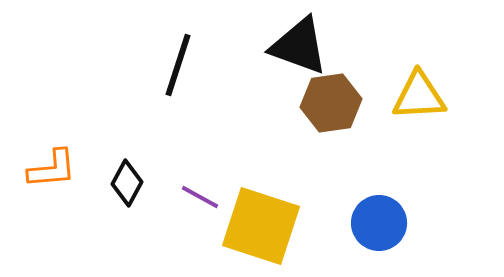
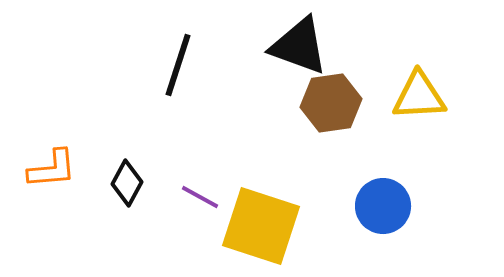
blue circle: moved 4 px right, 17 px up
